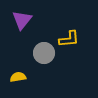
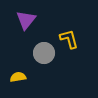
purple triangle: moved 4 px right
yellow L-shape: rotated 100 degrees counterclockwise
